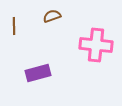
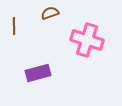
brown semicircle: moved 2 px left, 3 px up
pink cross: moved 9 px left, 5 px up; rotated 12 degrees clockwise
